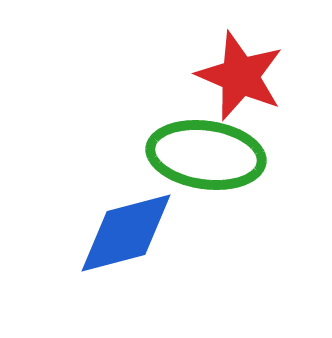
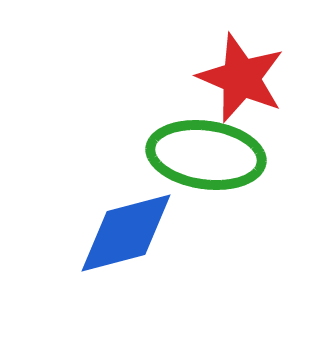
red star: moved 1 px right, 2 px down
